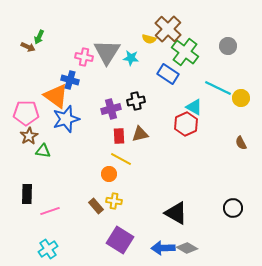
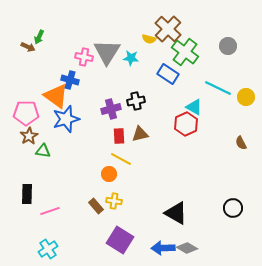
yellow circle: moved 5 px right, 1 px up
